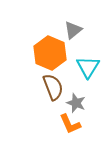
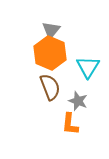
gray triangle: moved 22 px left; rotated 12 degrees counterclockwise
brown semicircle: moved 3 px left
gray star: moved 2 px right, 2 px up
orange L-shape: rotated 30 degrees clockwise
